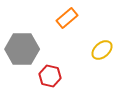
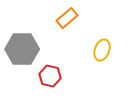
yellow ellipse: rotated 30 degrees counterclockwise
